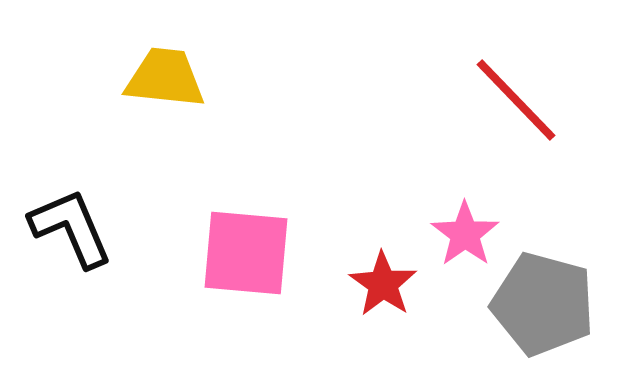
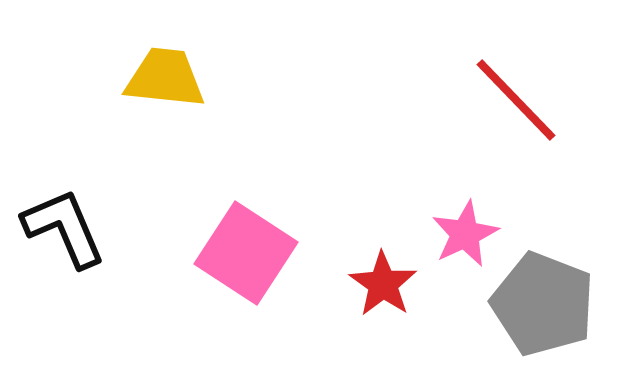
black L-shape: moved 7 px left
pink star: rotated 10 degrees clockwise
pink square: rotated 28 degrees clockwise
gray pentagon: rotated 6 degrees clockwise
